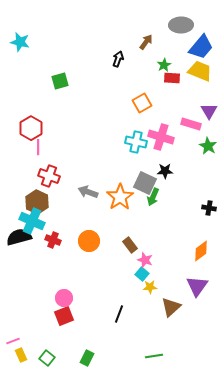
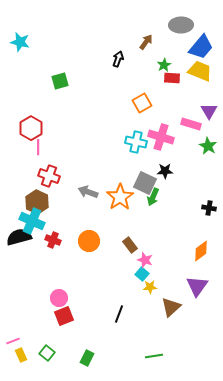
pink circle at (64, 298): moved 5 px left
green square at (47, 358): moved 5 px up
